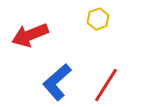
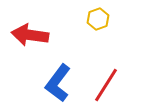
red arrow: rotated 30 degrees clockwise
blue L-shape: moved 1 px right, 1 px down; rotated 12 degrees counterclockwise
